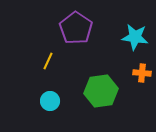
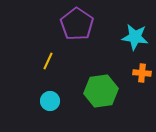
purple pentagon: moved 1 px right, 4 px up
